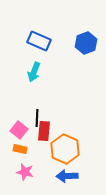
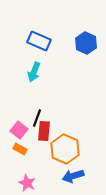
blue hexagon: rotated 15 degrees counterclockwise
black line: rotated 18 degrees clockwise
orange rectangle: rotated 16 degrees clockwise
pink star: moved 2 px right, 11 px down; rotated 12 degrees clockwise
blue arrow: moved 6 px right; rotated 15 degrees counterclockwise
